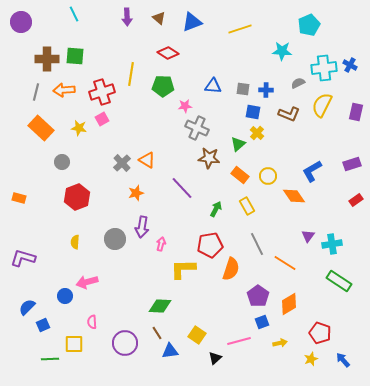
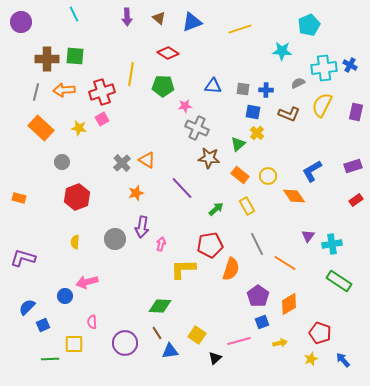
purple rectangle at (352, 164): moved 1 px right, 2 px down
green arrow at (216, 209): rotated 21 degrees clockwise
